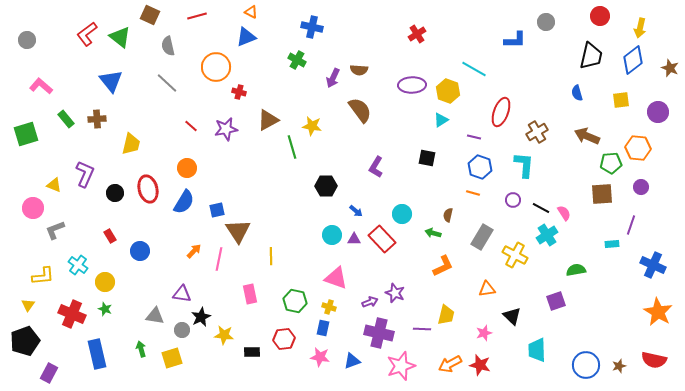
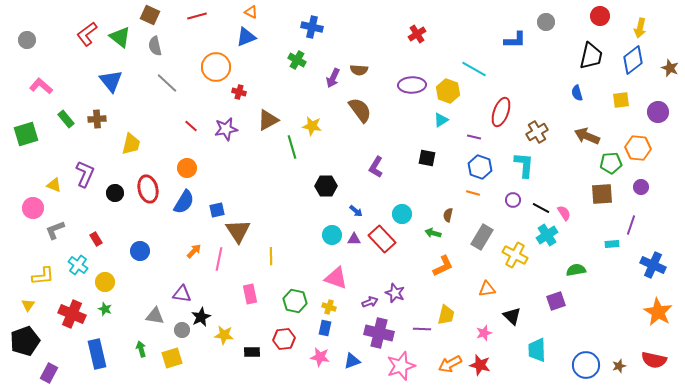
gray semicircle at (168, 46): moved 13 px left
red rectangle at (110, 236): moved 14 px left, 3 px down
blue rectangle at (323, 328): moved 2 px right
